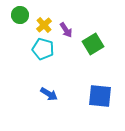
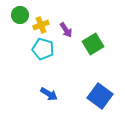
yellow cross: moved 3 px left; rotated 21 degrees clockwise
blue square: rotated 30 degrees clockwise
